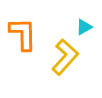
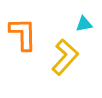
cyan triangle: moved 3 px up; rotated 18 degrees clockwise
